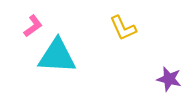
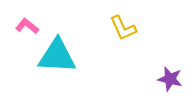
pink L-shape: moved 6 px left; rotated 105 degrees counterclockwise
purple star: moved 1 px right
